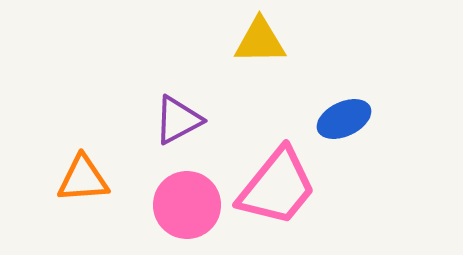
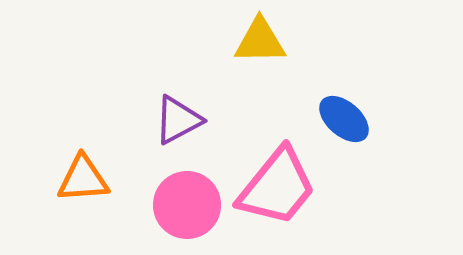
blue ellipse: rotated 66 degrees clockwise
